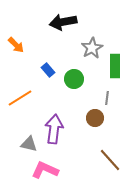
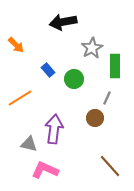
gray line: rotated 16 degrees clockwise
brown line: moved 6 px down
